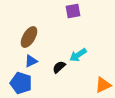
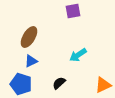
black semicircle: moved 16 px down
blue pentagon: moved 1 px down
